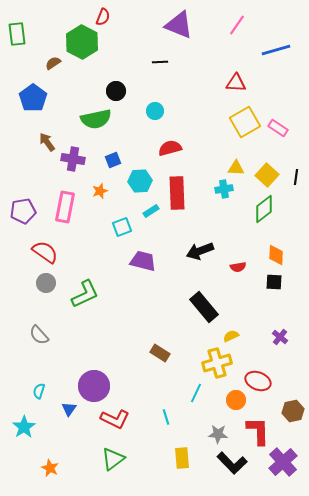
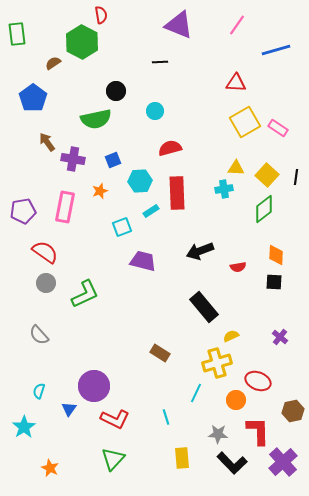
red semicircle at (103, 17): moved 2 px left, 2 px up; rotated 30 degrees counterclockwise
green triangle at (113, 459): rotated 10 degrees counterclockwise
